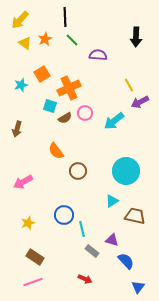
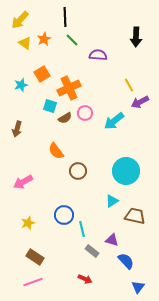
orange star: moved 1 px left
